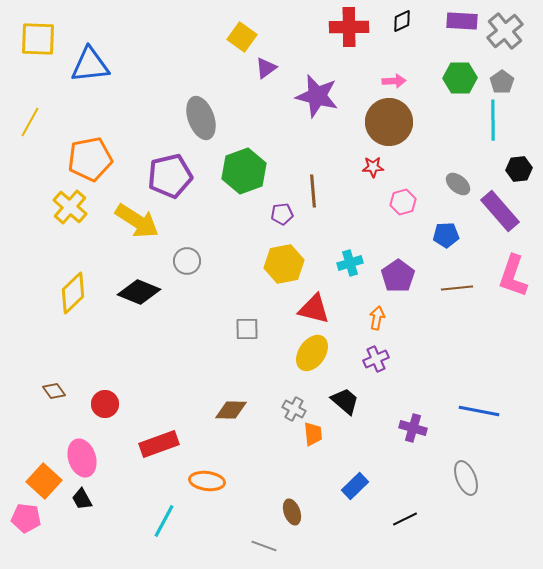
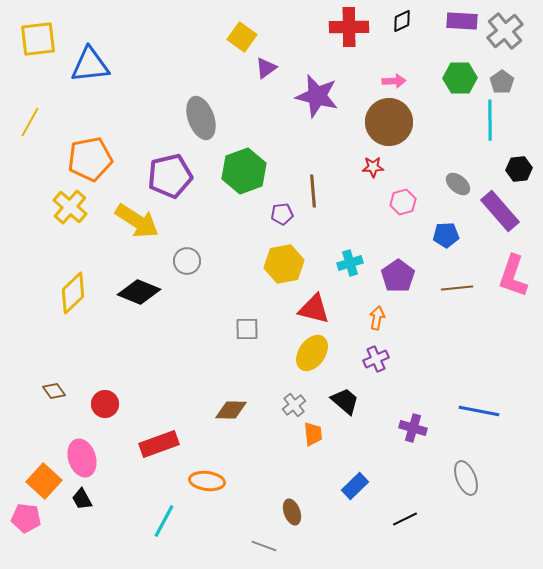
yellow square at (38, 39): rotated 9 degrees counterclockwise
cyan line at (493, 120): moved 3 px left
gray cross at (294, 409): moved 4 px up; rotated 25 degrees clockwise
